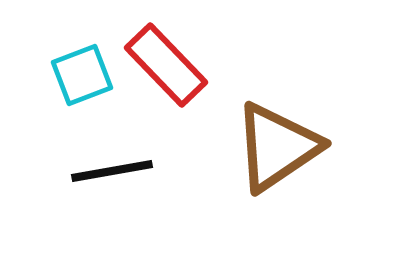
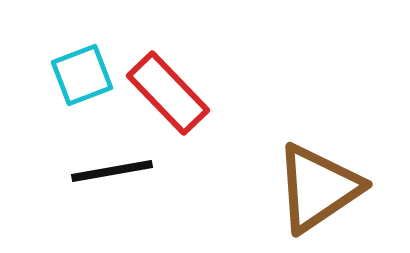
red rectangle: moved 2 px right, 28 px down
brown triangle: moved 41 px right, 41 px down
